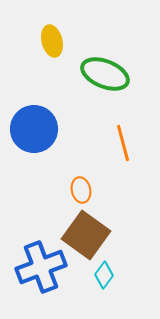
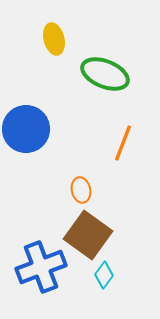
yellow ellipse: moved 2 px right, 2 px up
blue circle: moved 8 px left
orange line: rotated 36 degrees clockwise
brown square: moved 2 px right
